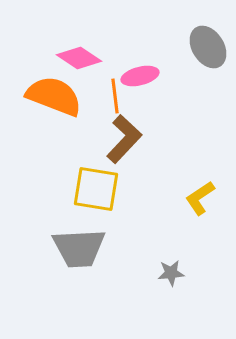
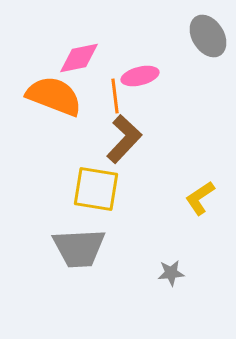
gray ellipse: moved 11 px up
pink diamond: rotated 45 degrees counterclockwise
